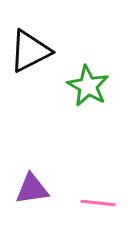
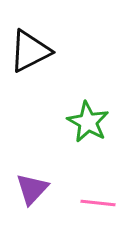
green star: moved 36 px down
purple triangle: rotated 39 degrees counterclockwise
